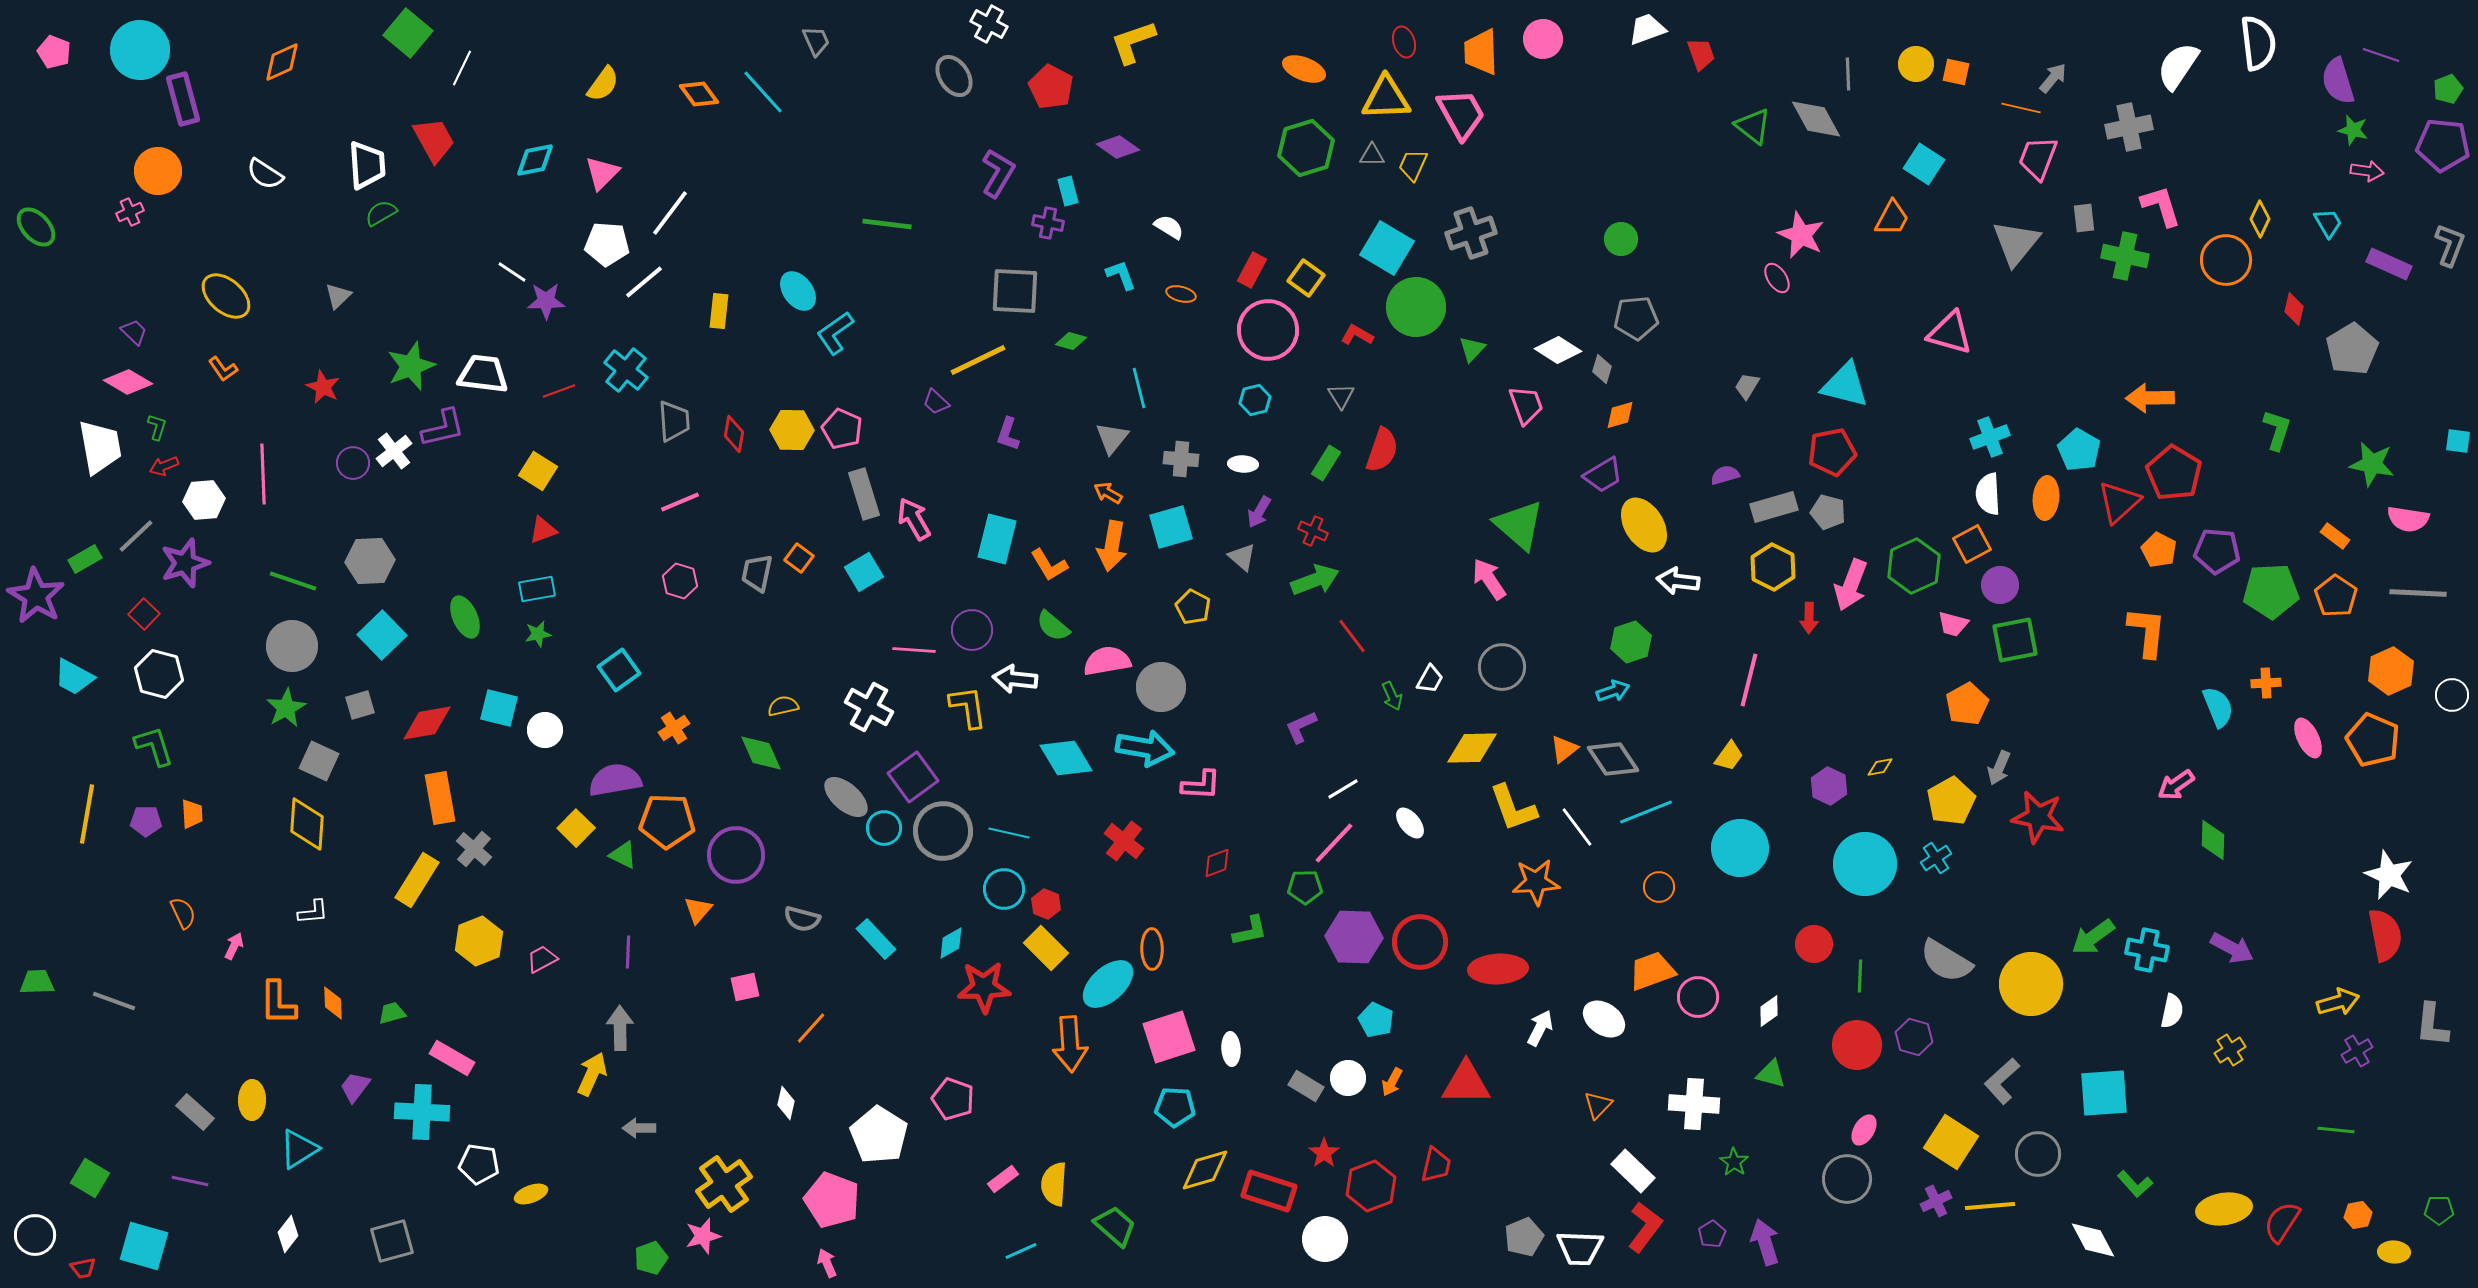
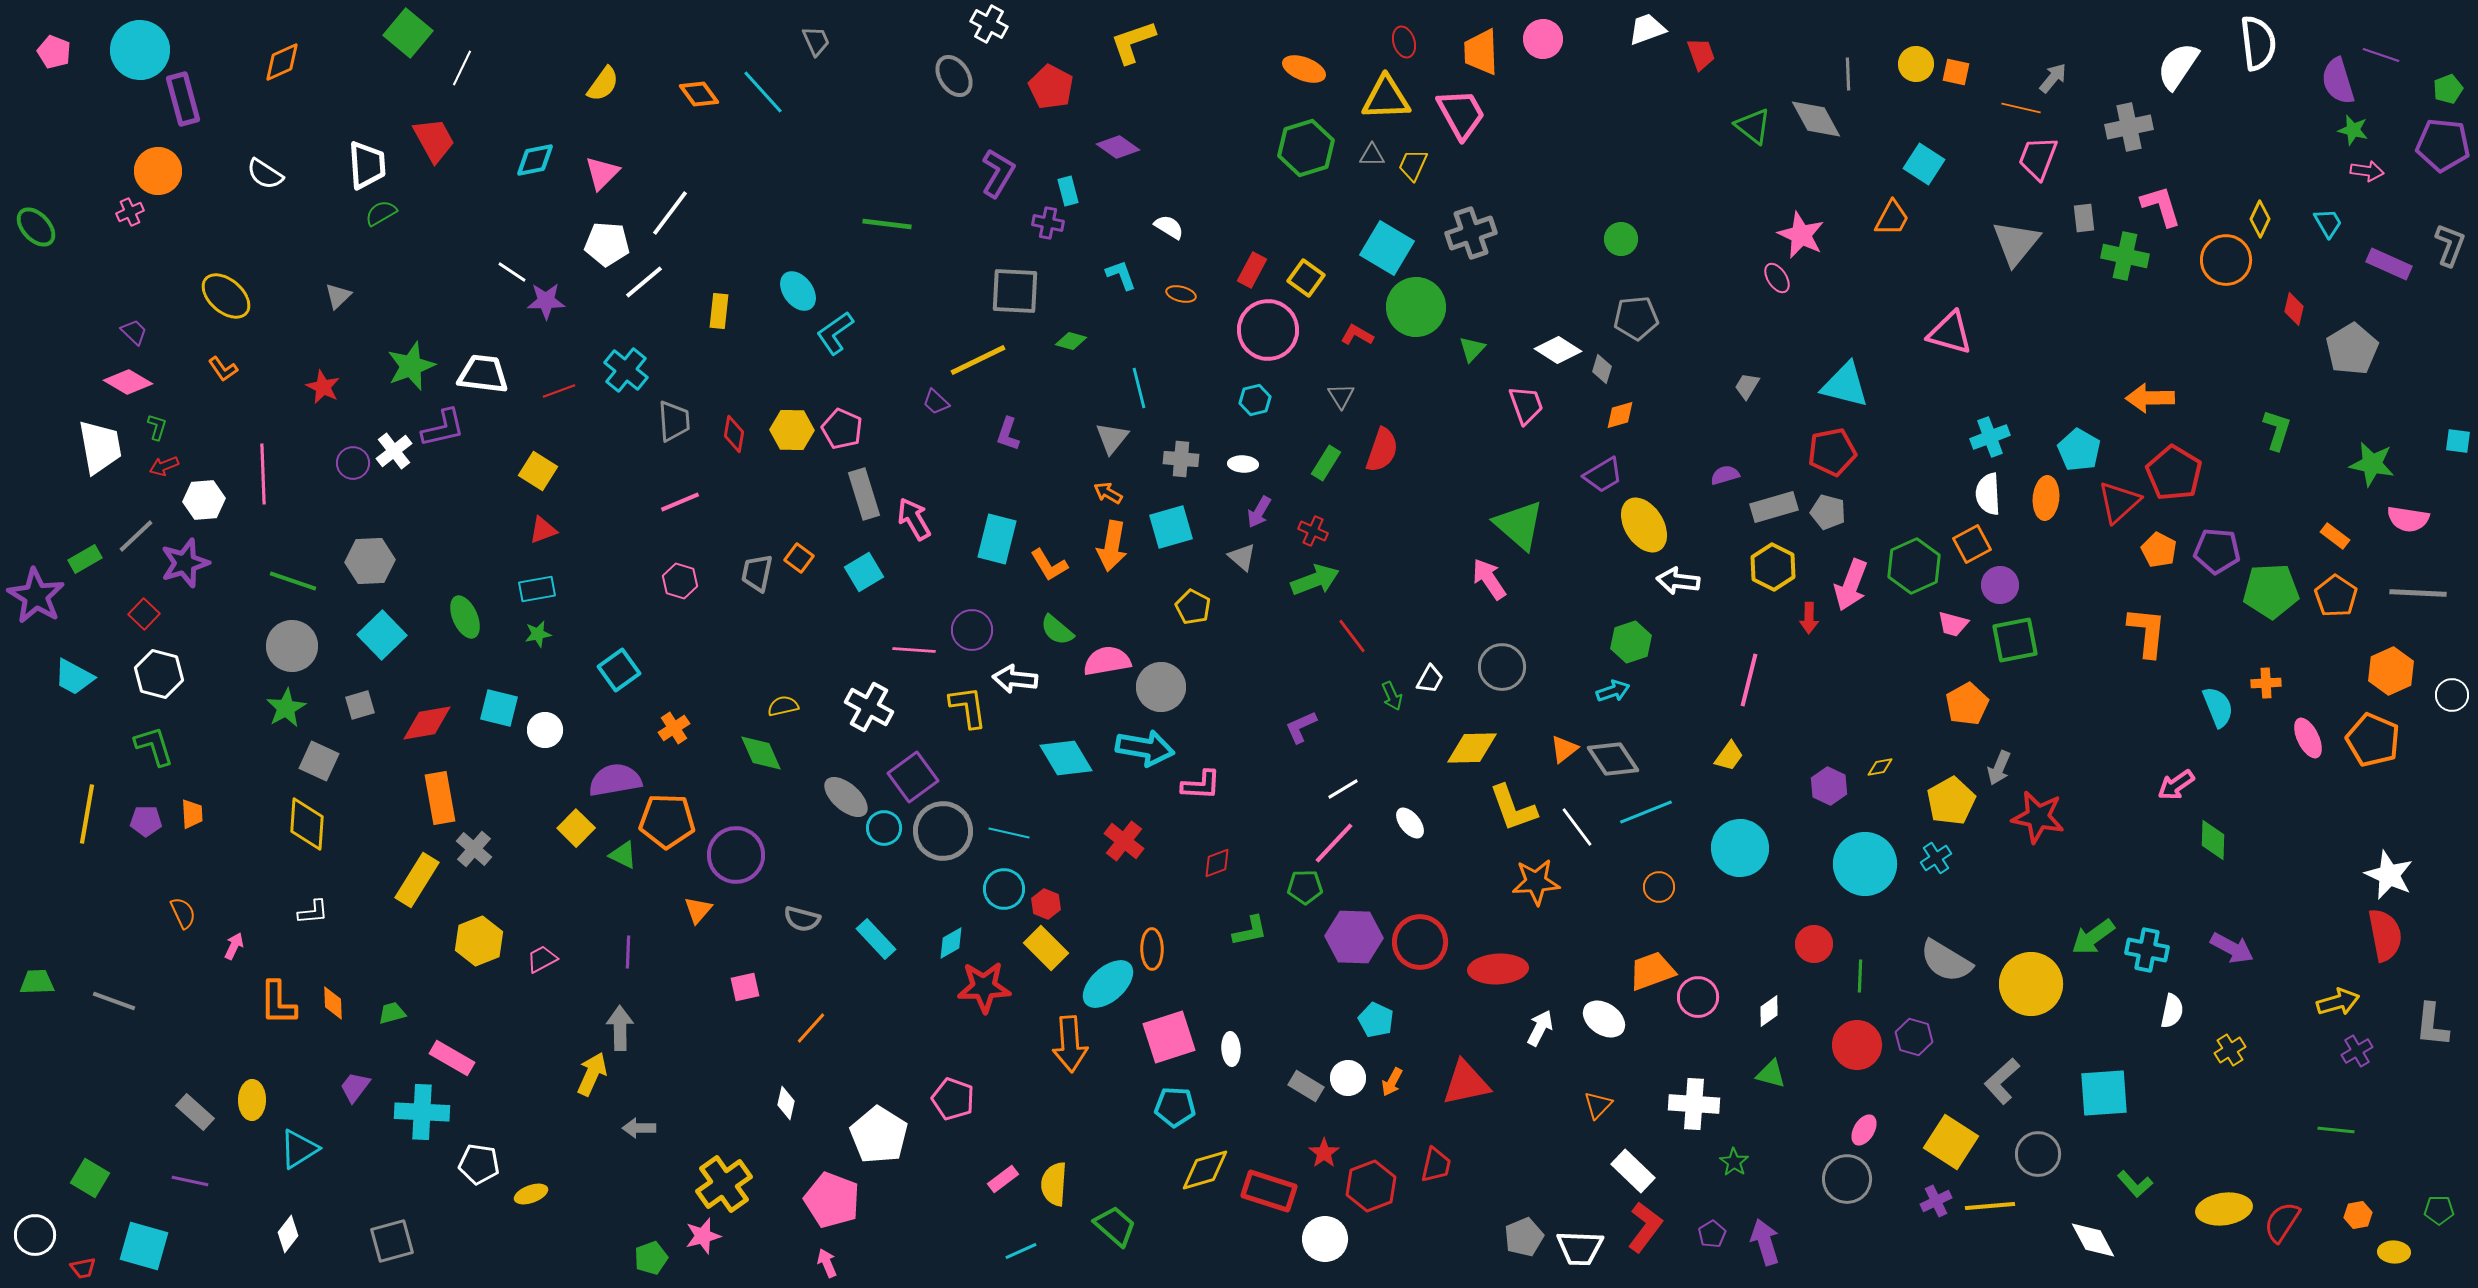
green semicircle at (1053, 626): moved 4 px right, 4 px down
red triangle at (1466, 1083): rotated 12 degrees counterclockwise
